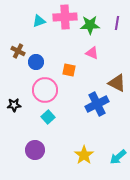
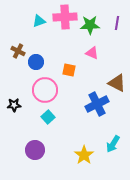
cyan arrow: moved 5 px left, 13 px up; rotated 18 degrees counterclockwise
